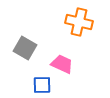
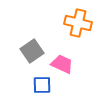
orange cross: moved 1 px left, 1 px down
gray square: moved 7 px right, 3 px down; rotated 25 degrees clockwise
